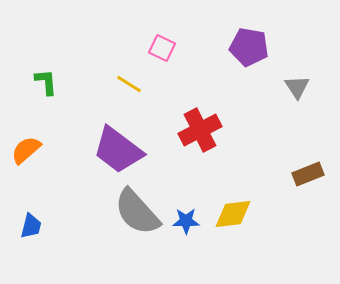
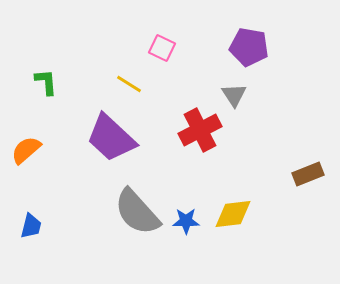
gray triangle: moved 63 px left, 8 px down
purple trapezoid: moved 7 px left, 12 px up; rotated 6 degrees clockwise
